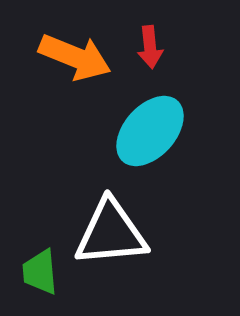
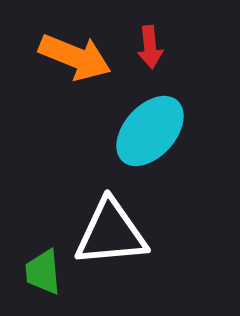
green trapezoid: moved 3 px right
